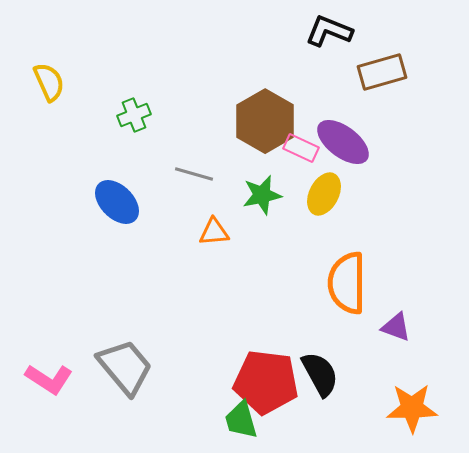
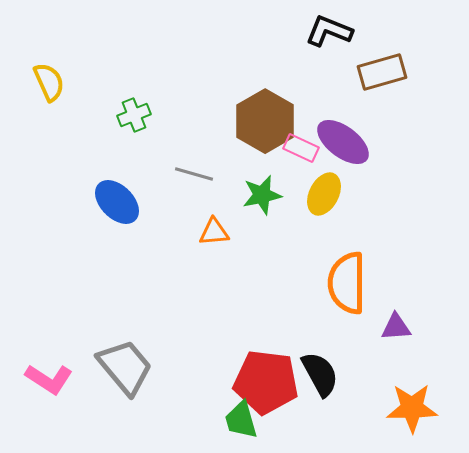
purple triangle: rotated 24 degrees counterclockwise
